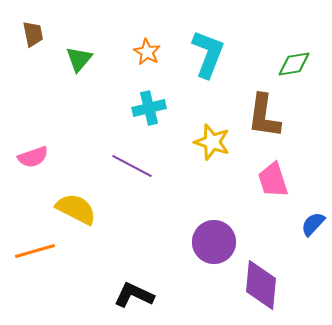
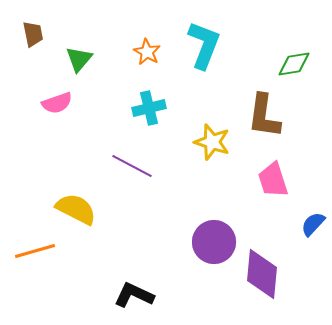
cyan L-shape: moved 4 px left, 9 px up
pink semicircle: moved 24 px right, 54 px up
purple diamond: moved 1 px right, 11 px up
